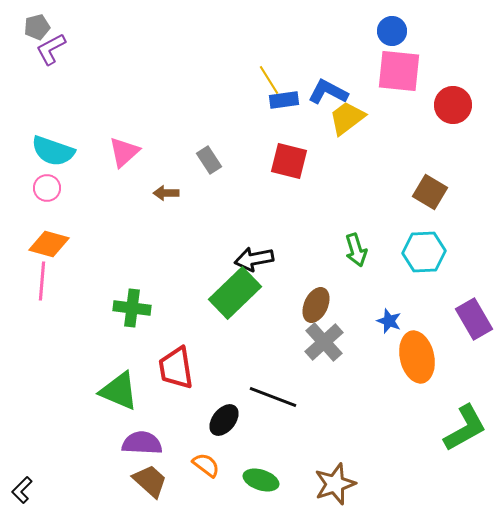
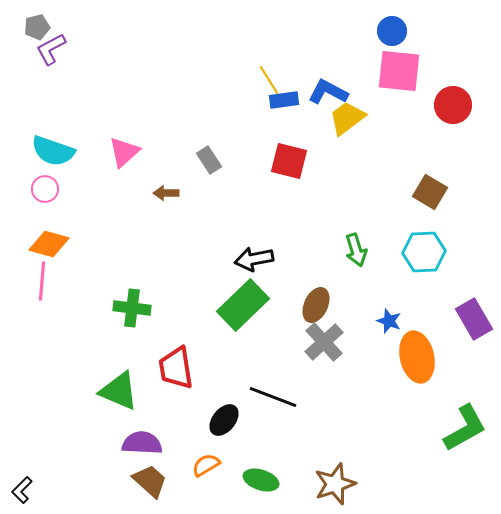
pink circle: moved 2 px left, 1 px down
green rectangle: moved 8 px right, 12 px down
orange semicircle: rotated 68 degrees counterclockwise
